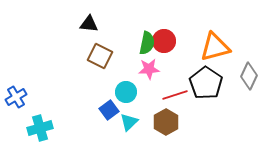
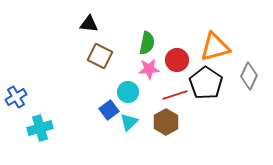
red circle: moved 13 px right, 19 px down
cyan circle: moved 2 px right
